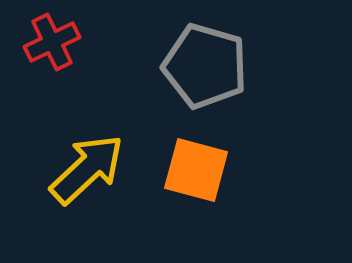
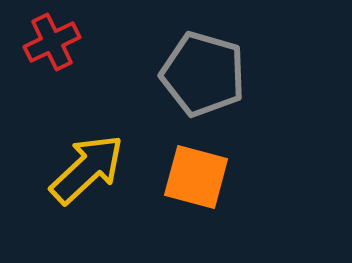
gray pentagon: moved 2 px left, 8 px down
orange square: moved 7 px down
